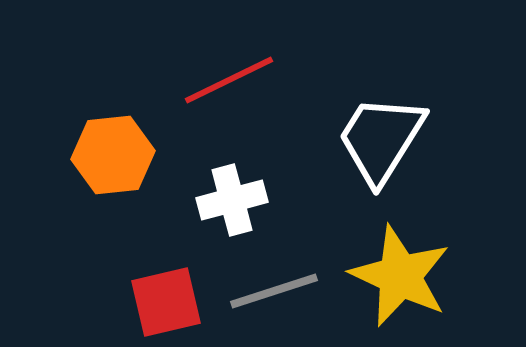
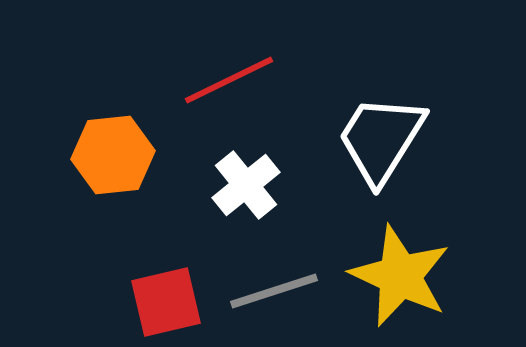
white cross: moved 14 px right, 15 px up; rotated 24 degrees counterclockwise
